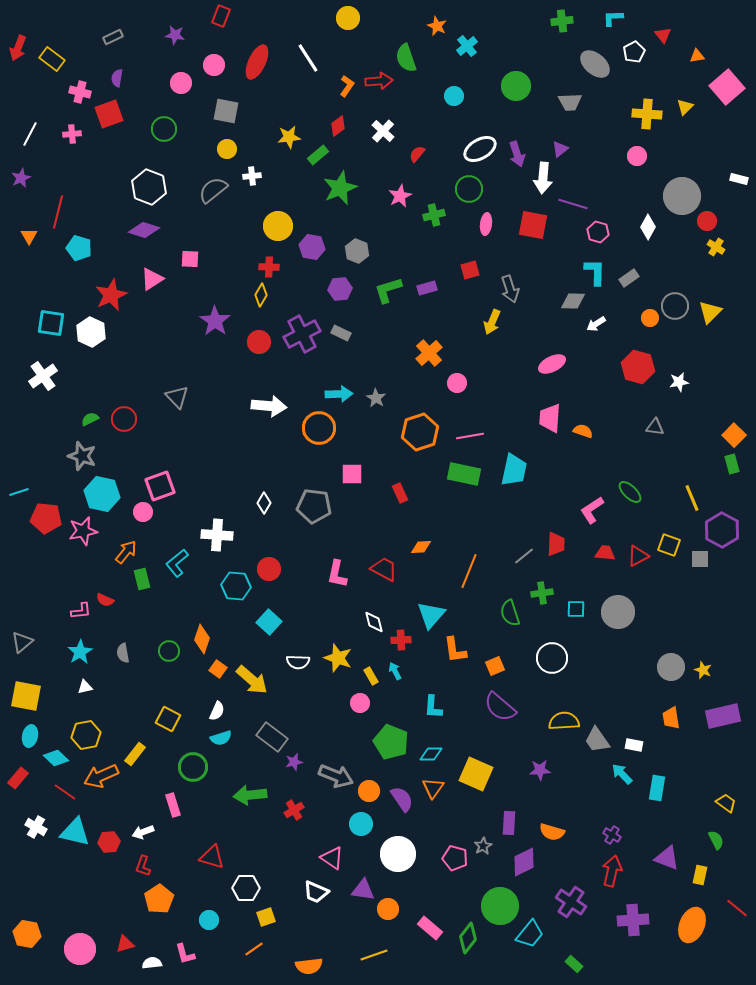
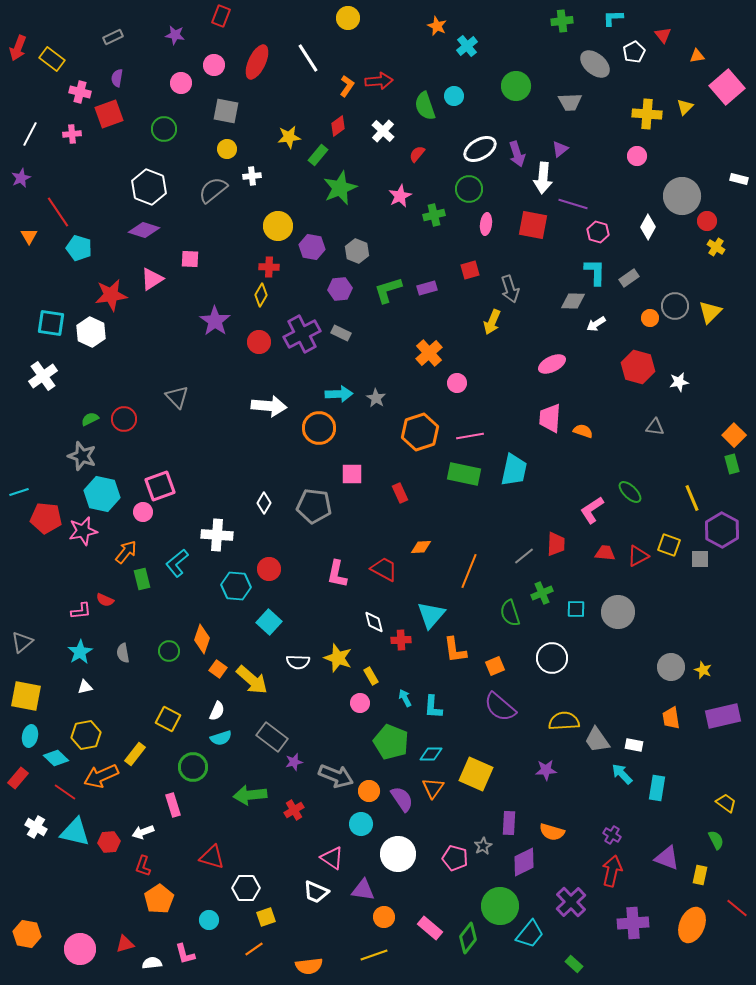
green semicircle at (406, 58): moved 19 px right, 48 px down
green rectangle at (318, 155): rotated 10 degrees counterclockwise
red line at (58, 212): rotated 48 degrees counterclockwise
red star at (111, 295): rotated 16 degrees clockwise
green cross at (542, 593): rotated 15 degrees counterclockwise
cyan arrow at (395, 671): moved 10 px right, 27 px down
purple star at (540, 770): moved 6 px right
purple cross at (571, 902): rotated 12 degrees clockwise
orange circle at (388, 909): moved 4 px left, 8 px down
purple cross at (633, 920): moved 3 px down
